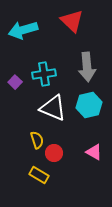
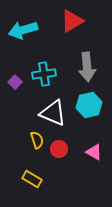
red triangle: rotated 45 degrees clockwise
white triangle: moved 5 px down
red circle: moved 5 px right, 4 px up
yellow rectangle: moved 7 px left, 4 px down
